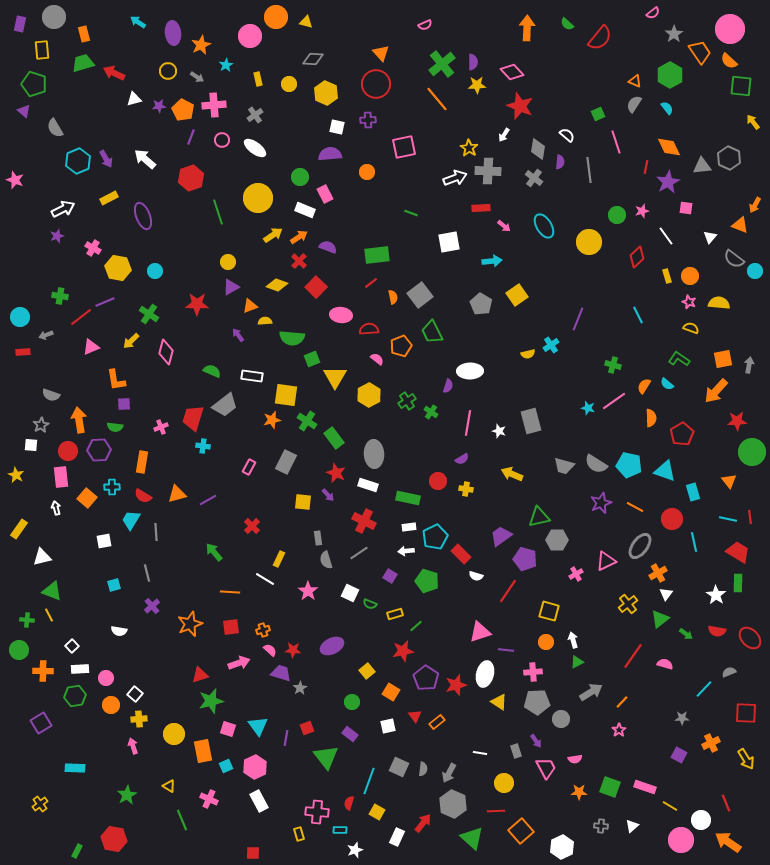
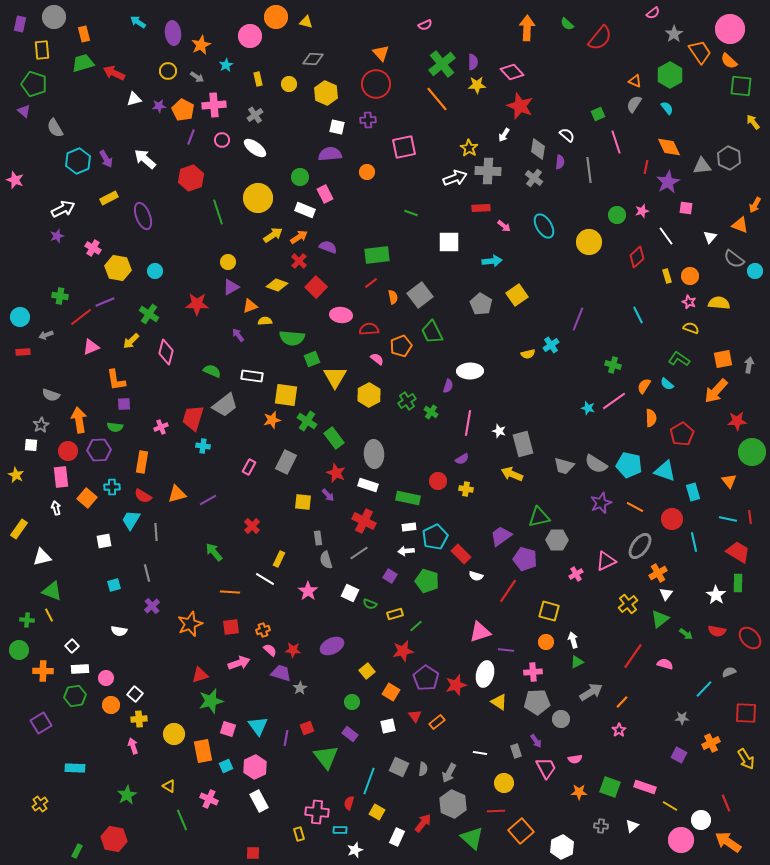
white square at (449, 242): rotated 10 degrees clockwise
gray rectangle at (531, 421): moved 8 px left, 23 px down
